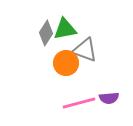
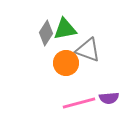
gray triangle: moved 3 px right
